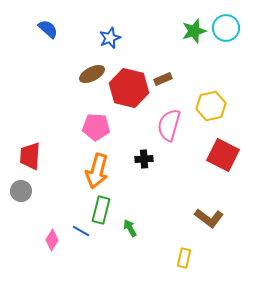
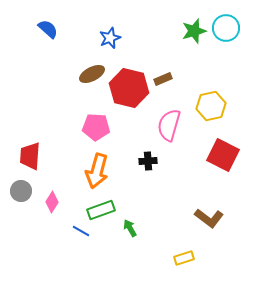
black cross: moved 4 px right, 2 px down
green rectangle: rotated 56 degrees clockwise
pink diamond: moved 38 px up
yellow rectangle: rotated 60 degrees clockwise
